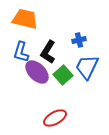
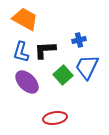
orange trapezoid: rotated 16 degrees clockwise
black L-shape: moved 3 px left, 2 px up; rotated 55 degrees clockwise
purple ellipse: moved 10 px left, 10 px down
red ellipse: rotated 20 degrees clockwise
